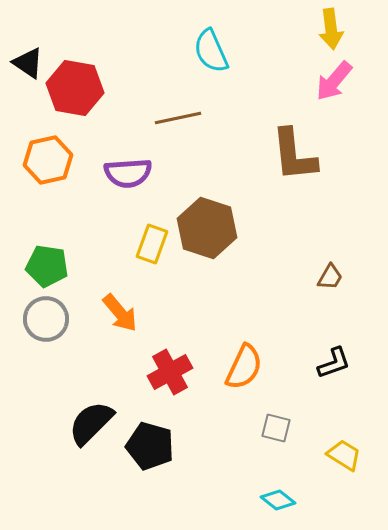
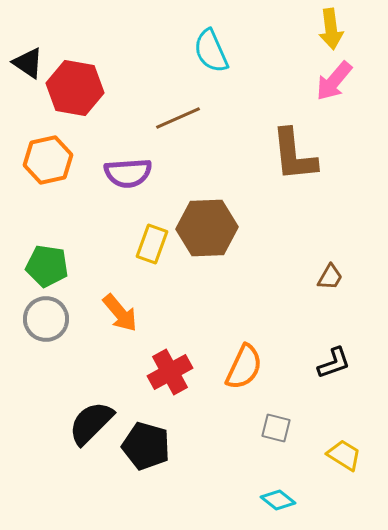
brown line: rotated 12 degrees counterclockwise
brown hexagon: rotated 20 degrees counterclockwise
black pentagon: moved 4 px left
